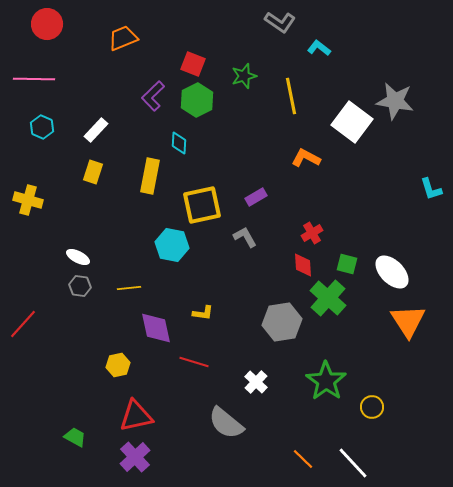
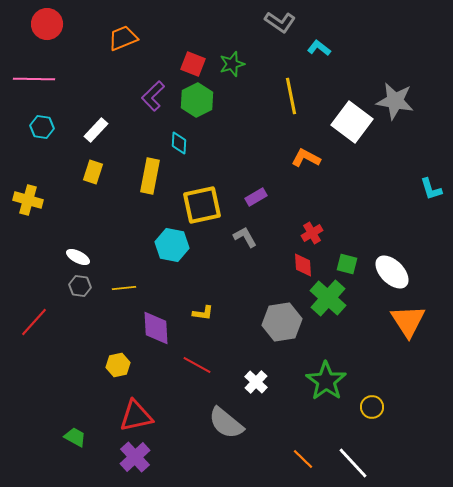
green star at (244, 76): moved 12 px left, 12 px up
cyan hexagon at (42, 127): rotated 15 degrees counterclockwise
yellow line at (129, 288): moved 5 px left
red line at (23, 324): moved 11 px right, 2 px up
purple diamond at (156, 328): rotated 9 degrees clockwise
red line at (194, 362): moved 3 px right, 3 px down; rotated 12 degrees clockwise
